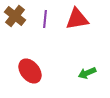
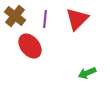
red triangle: rotated 35 degrees counterclockwise
red ellipse: moved 25 px up
